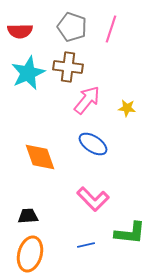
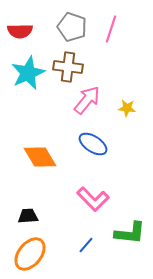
orange diamond: rotated 12 degrees counterclockwise
blue line: rotated 36 degrees counterclockwise
orange ellipse: rotated 24 degrees clockwise
